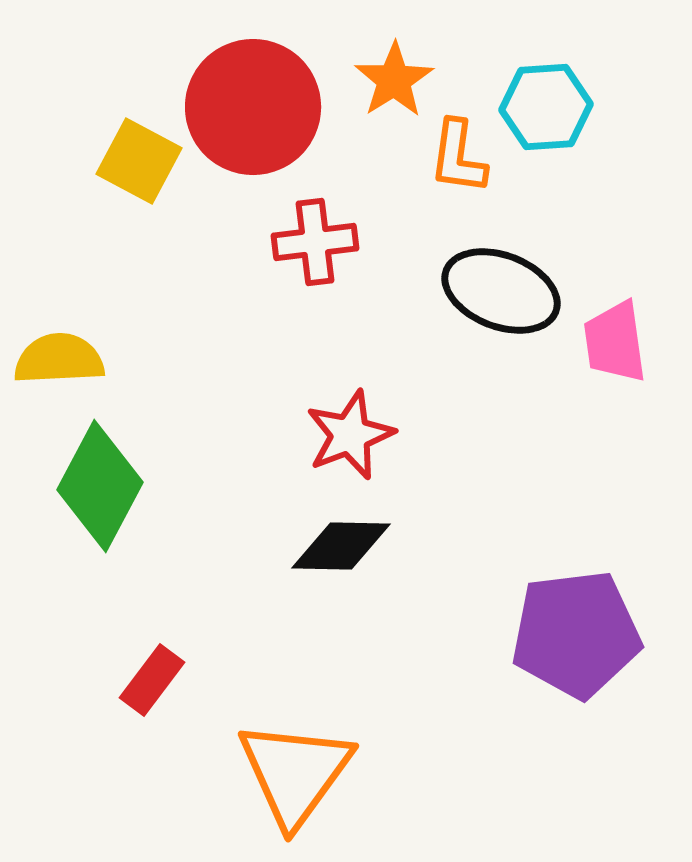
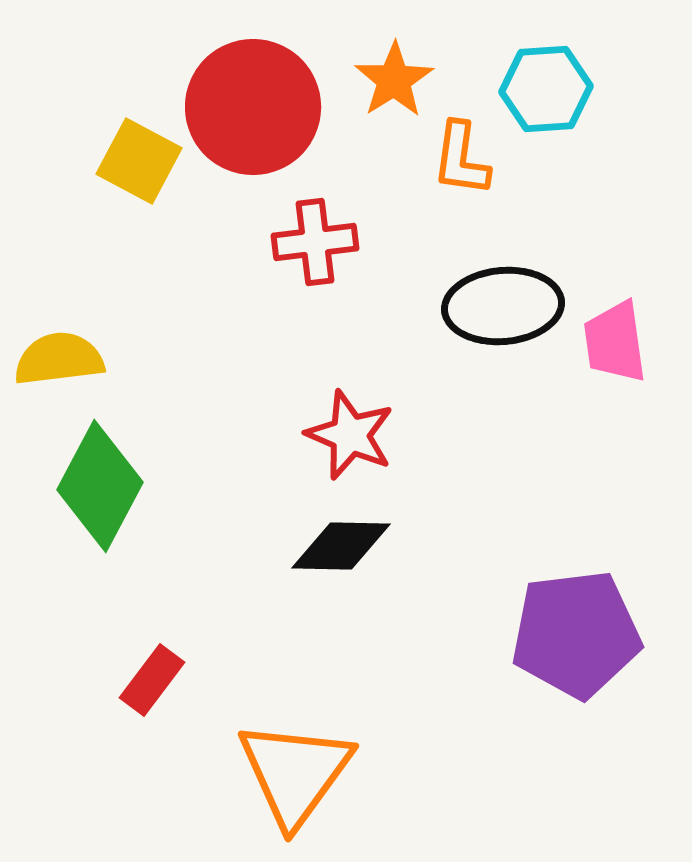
cyan hexagon: moved 18 px up
orange L-shape: moved 3 px right, 2 px down
black ellipse: moved 2 px right, 15 px down; rotated 26 degrees counterclockwise
yellow semicircle: rotated 4 degrees counterclockwise
red star: rotated 28 degrees counterclockwise
